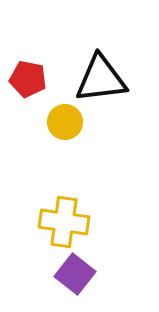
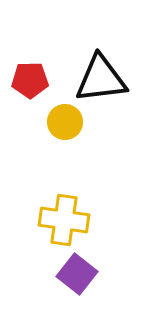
red pentagon: moved 2 px right, 1 px down; rotated 12 degrees counterclockwise
yellow cross: moved 2 px up
purple square: moved 2 px right
